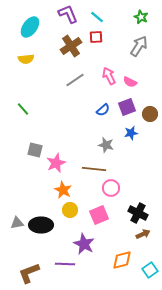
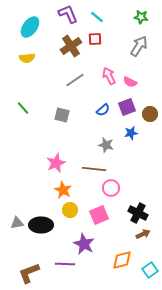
green star: rotated 16 degrees counterclockwise
red square: moved 1 px left, 2 px down
yellow semicircle: moved 1 px right, 1 px up
green line: moved 1 px up
gray square: moved 27 px right, 35 px up
